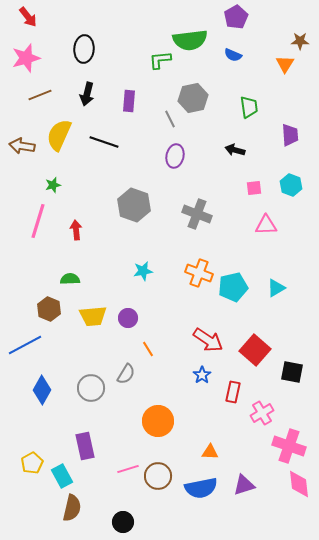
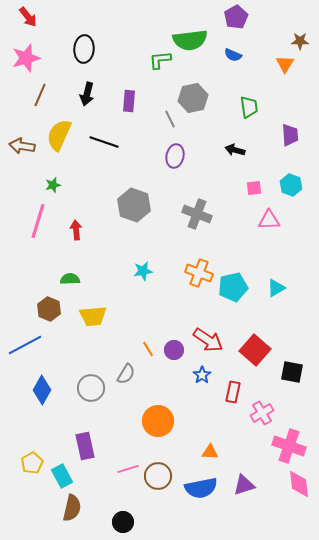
brown line at (40, 95): rotated 45 degrees counterclockwise
pink triangle at (266, 225): moved 3 px right, 5 px up
purple circle at (128, 318): moved 46 px right, 32 px down
